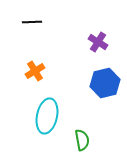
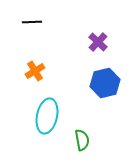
purple cross: rotated 12 degrees clockwise
